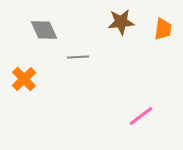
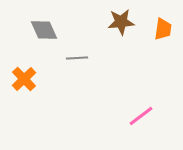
gray line: moved 1 px left, 1 px down
